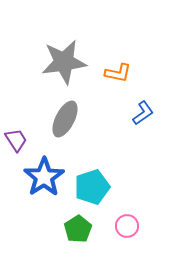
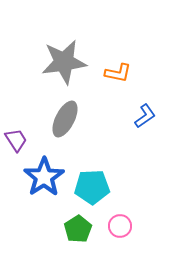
blue L-shape: moved 2 px right, 3 px down
cyan pentagon: rotated 16 degrees clockwise
pink circle: moved 7 px left
